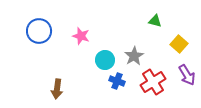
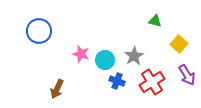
pink star: moved 18 px down
red cross: moved 1 px left
brown arrow: rotated 18 degrees clockwise
